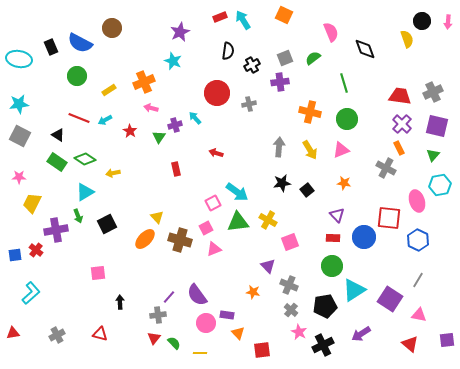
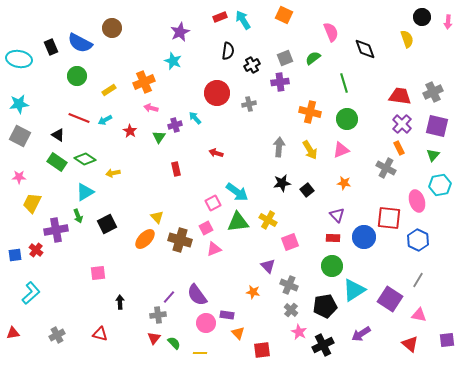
black circle at (422, 21): moved 4 px up
